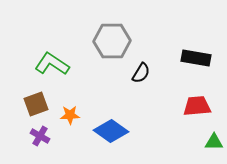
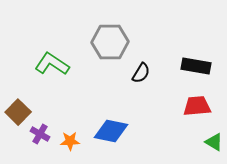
gray hexagon: moved 2 px left, 1 px down
black rectangle: moved 8 px down
brown square: moved 18 px left, 8 px down; rotated 25 degrees counterclockwise
orange star: moved 26 px down
blue diamond: rotated 24 degrees counterclockwise
purple cross: moved 2 px up
green triangle: rotated 30 degrees clockwise
